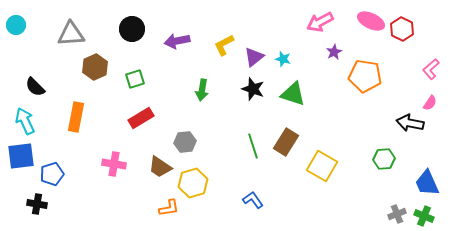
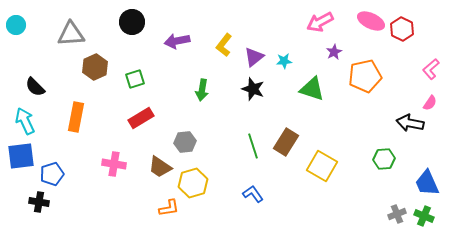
black circle: moved 7 px up
yellow L-shape: rotated 25 degrees counterclockwise
cyan star: moved 1 px right, 2 px down; rotated 21 degrees counterclockwise
orange pentagon: rotated 20 degrees counterclockwise
green triangle: moved 19 px right, 5 px up
blue L-shape: moved 6 px up
black cross: moved 2 px right, 2 px up
